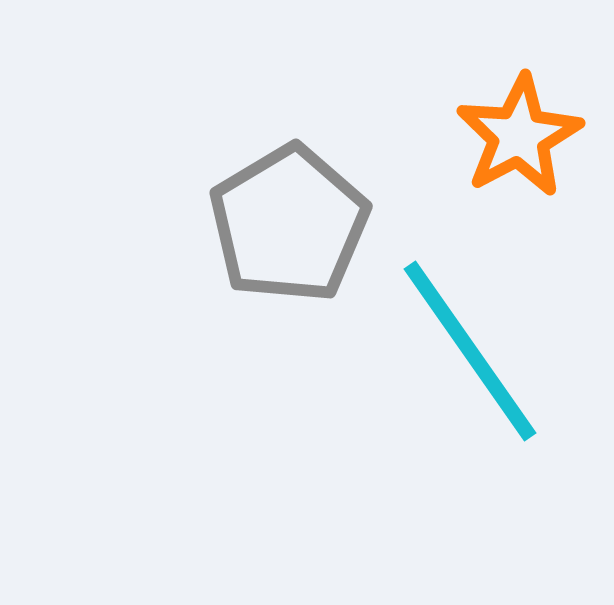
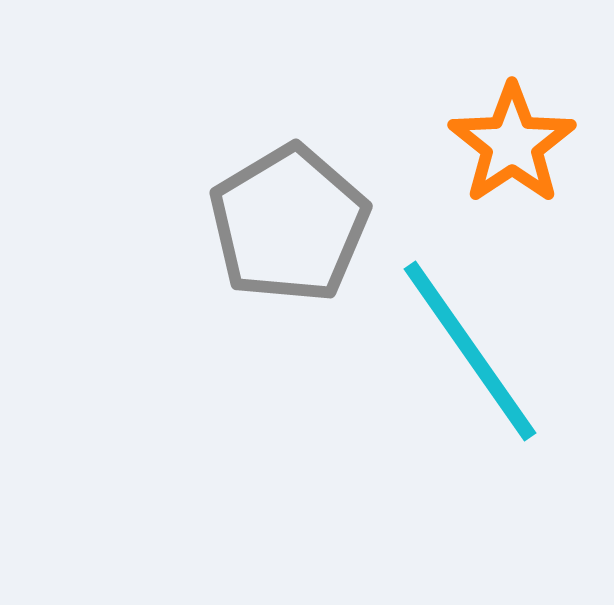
orange star: moved 7 px left, 8 px down; rotated 6 degrees counterclockwise
